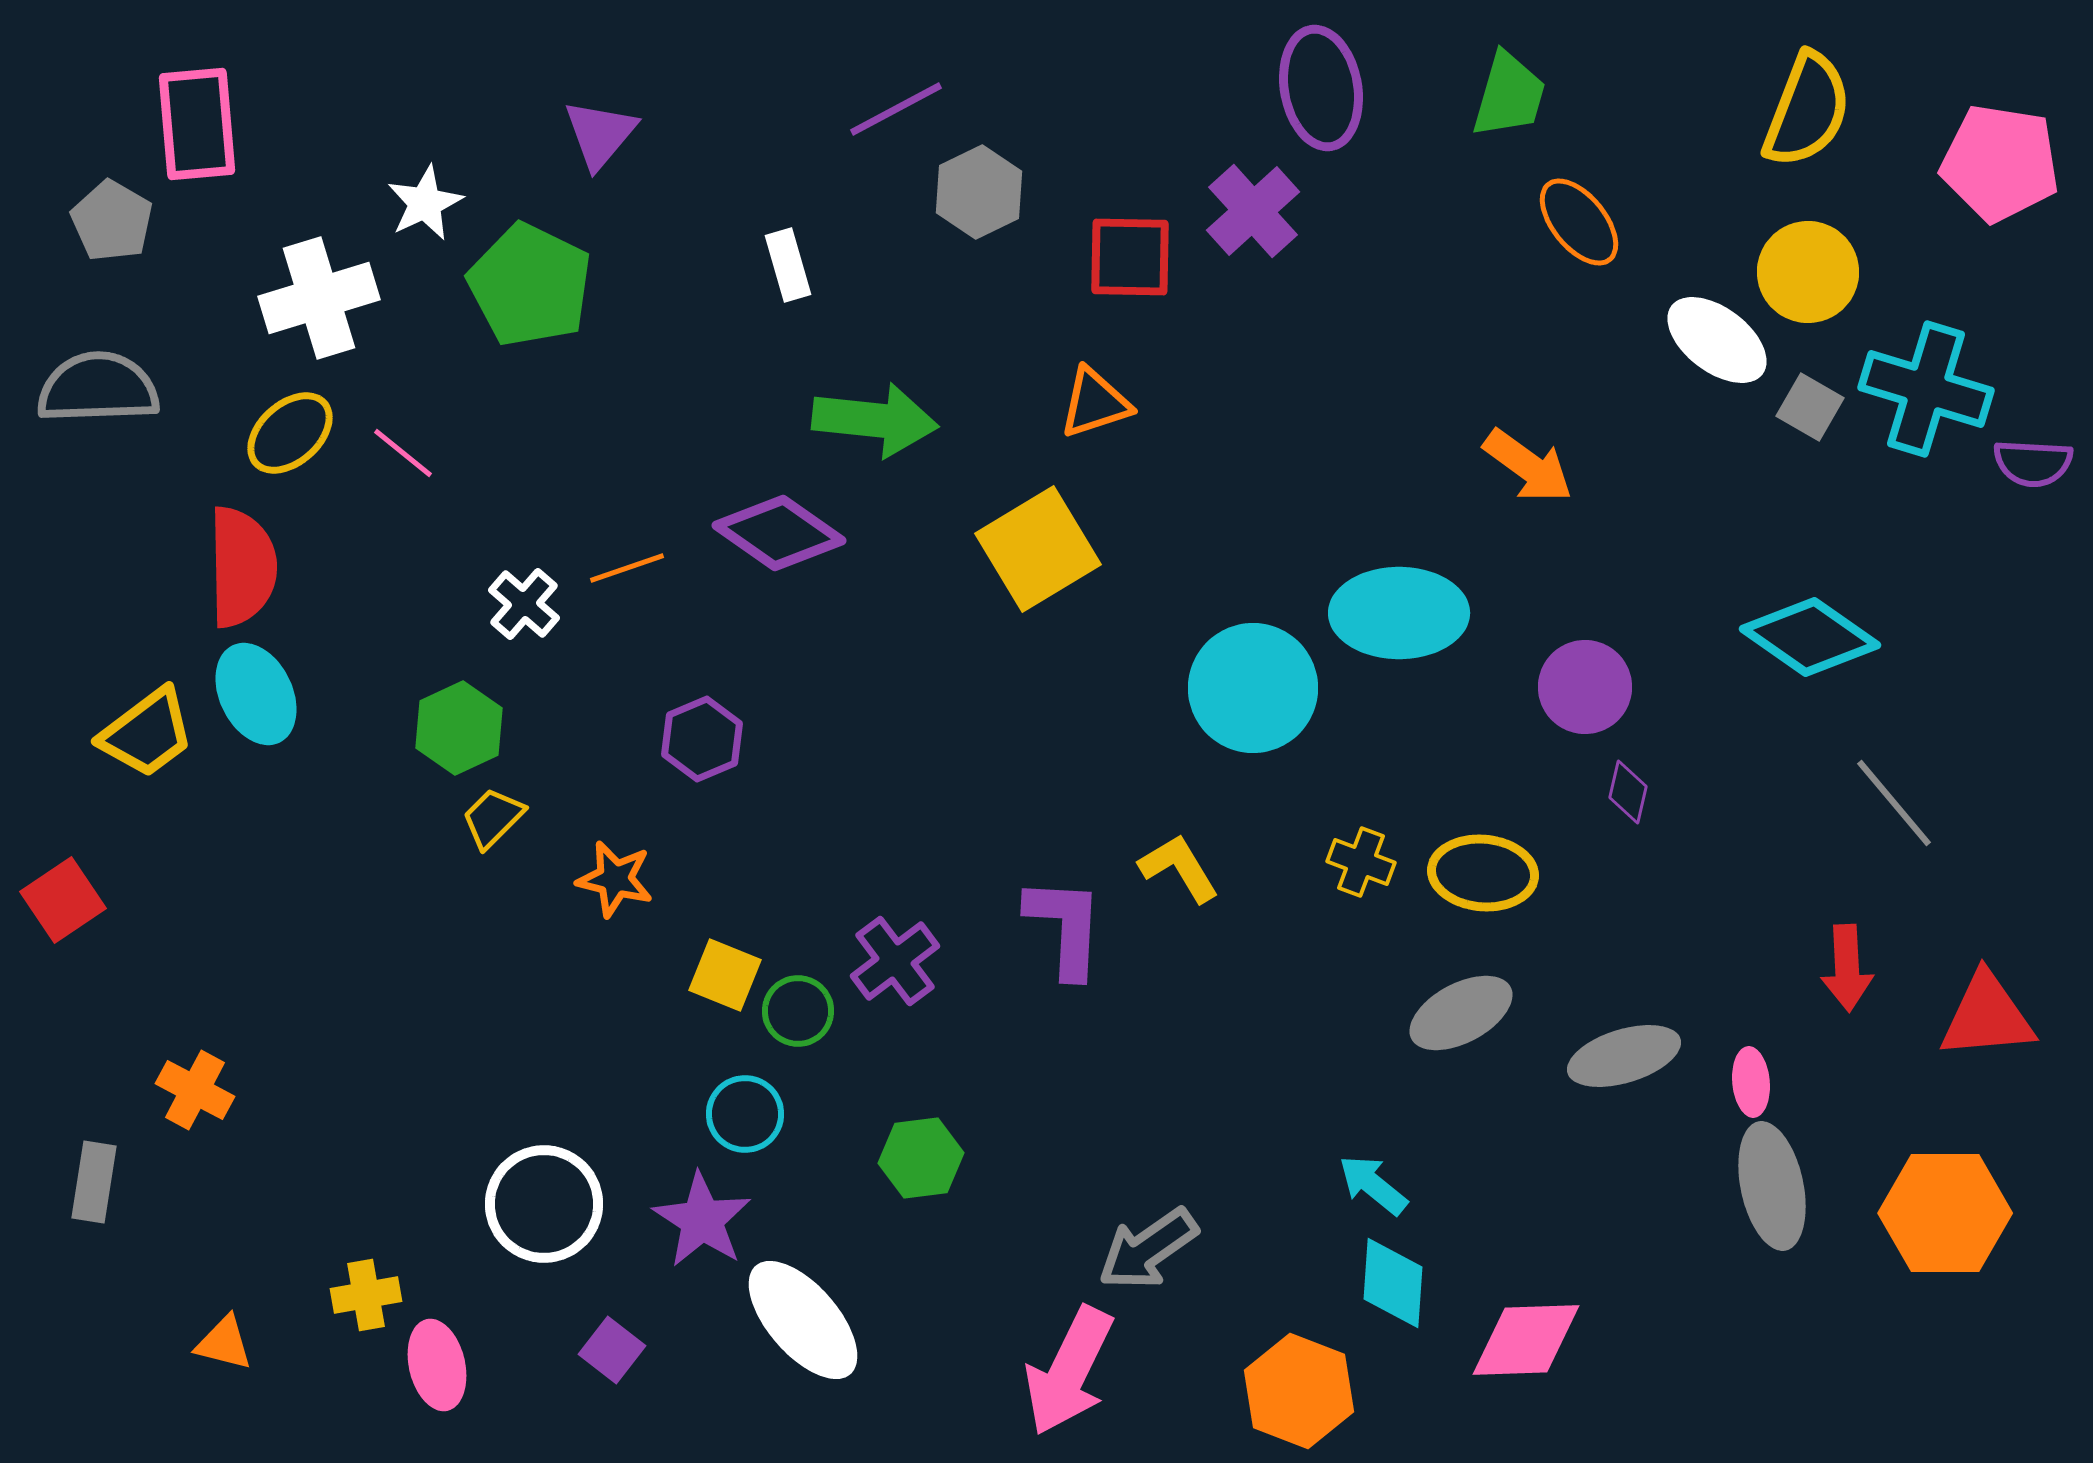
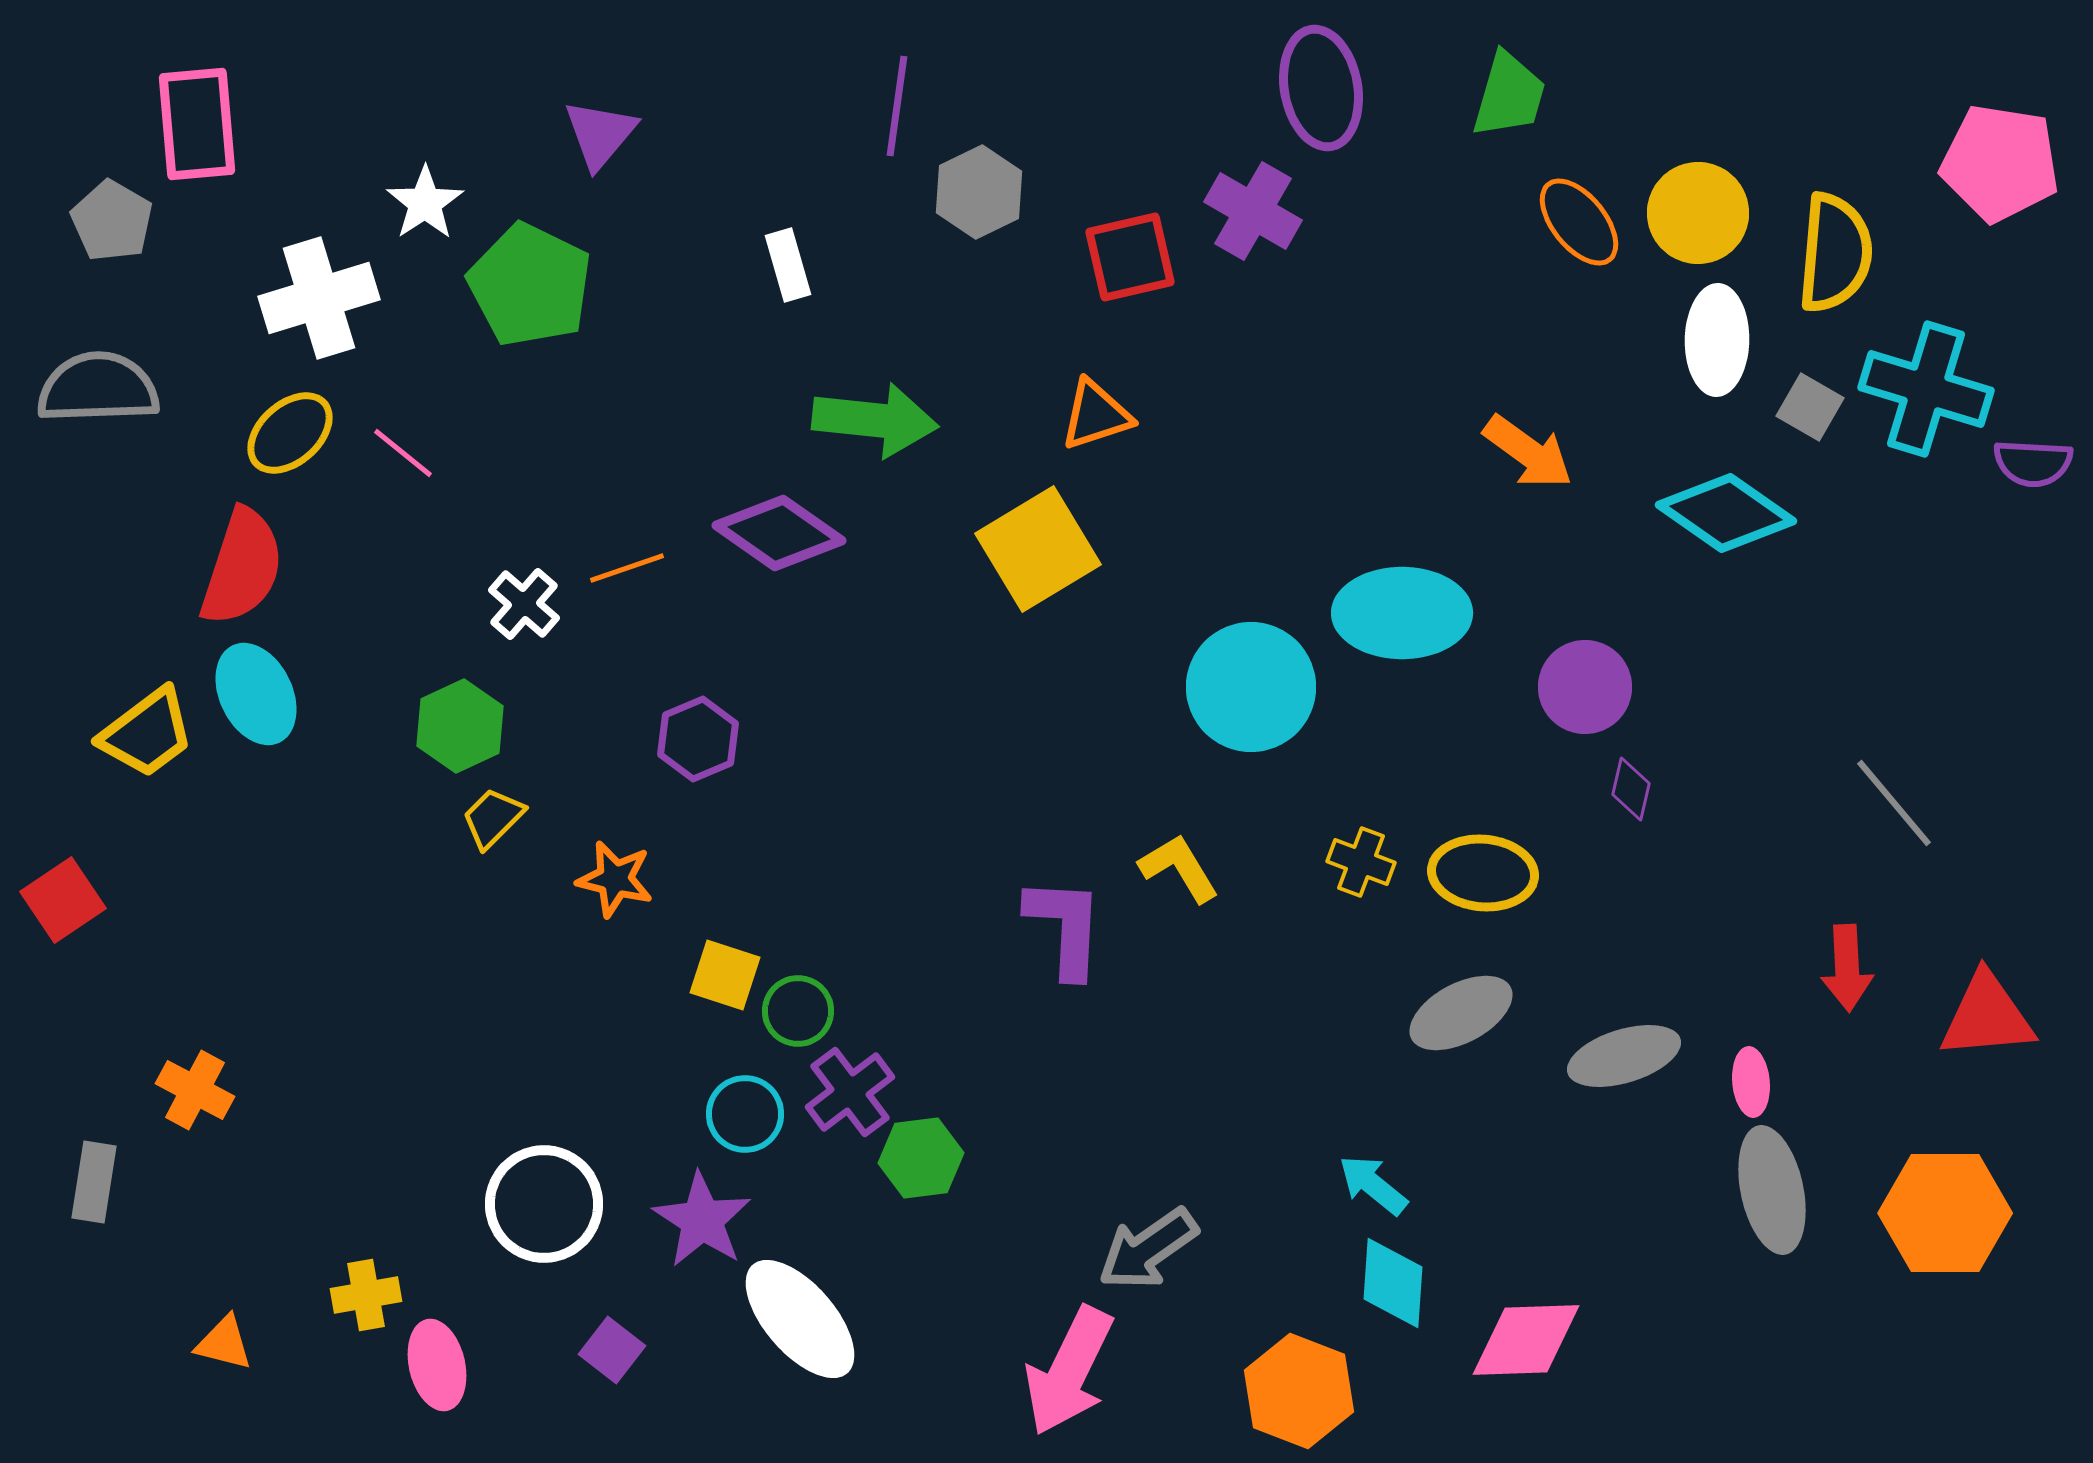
purple line at (896, 109): moved 1 px right, 3 px up; rotated 54 degrees counterclockwise
yellow semicircle at (1807, 110): moved 28 px right, 143 px down; rotated 16 degrees counterclockwise
white star at (425, 203): rotated 8 degrees counterclockwise
purple cross at (1253, 211): rotated 18 degrees counterclockwise
red square at (1130, 257): rotated 14 degrees counterclockwise
yellow circle at (1808, 272): moved 110 px left, 59 px up
white ellipse at (1717, 340): rotated 54 degrees clockwise
orange triangle at (1095, 403): moved 1 px right, 12 px down
orange arrow at (1528, 466): moved 14 px up
red semicircle at (242, 567): rotated 19 degrees clockwise
cyan ellipse at (1399, 613): moved 3 px right
cyan diamond at (1810, 637): moved 84 px left, 124 px up
cyan circle at (1253, 688): moved 2 px left, 1 px up
green hexagon at (459, 728): moved 1 px right, 2 px up
purple hexagon at (702, 739): moved 4 px left
purple diamond at (1628, 792): moved 3 px right, 3 px up
purple cross at (895, 961): moved 45 px left, 131 px down
yellow square at (725, 975): rotated 4 degrees counterclockwise
gray ellipse at (1772, 1186): moved 4 px down
white ellipse at (803, 1320): moved 3 px left, 1 px up
